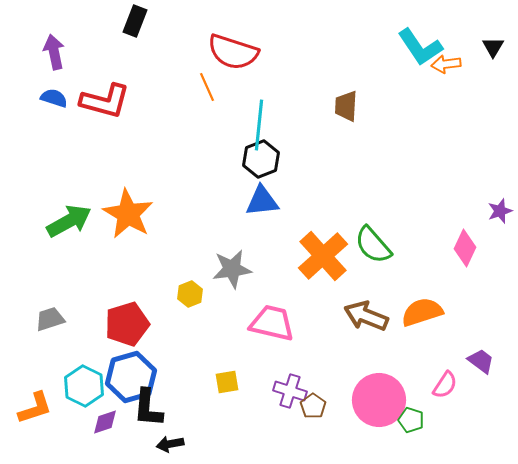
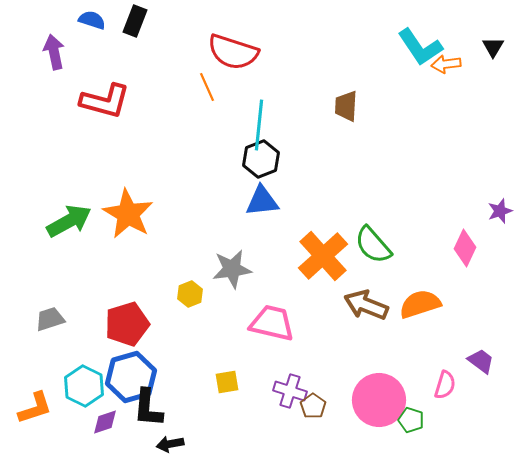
blue semicircle: moved 38 px right, 78 px up
orange semicircle: moved 2 px left, 8 px up
brown arrow: moved 11 px up
pink semicircle: rotated 16 degrees counterclockwise
